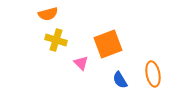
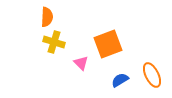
orange semicircle: moved 1 px left, 3 px down; rotated 72 degrees counterclockwise
yellow cross: moved 2 px left, 2 px down
orange ellipse: moved 1 px left, 1 px down; rotated 15 degrees counterclockwise
blue semicircle: rotated 90 degrees clockwise
